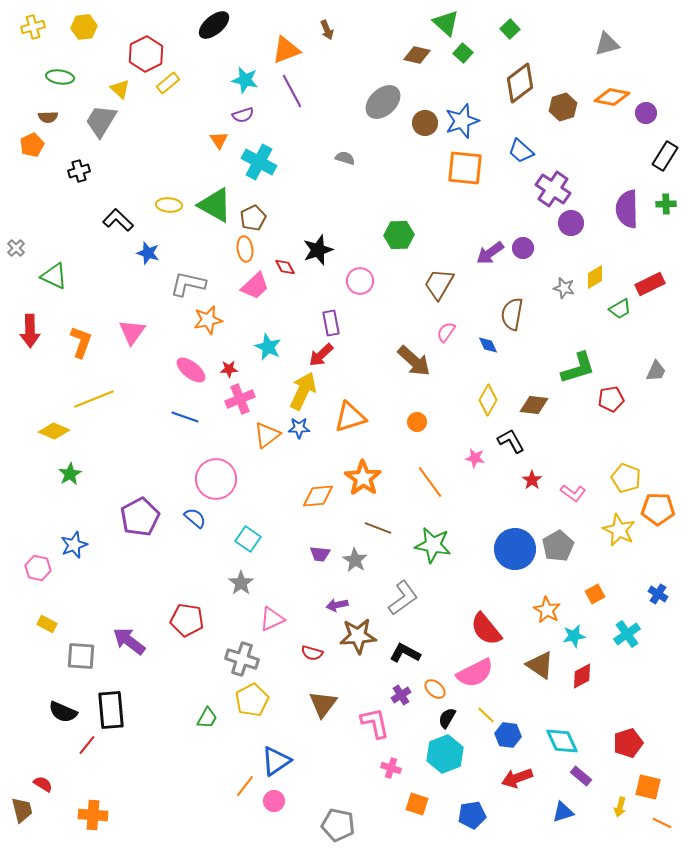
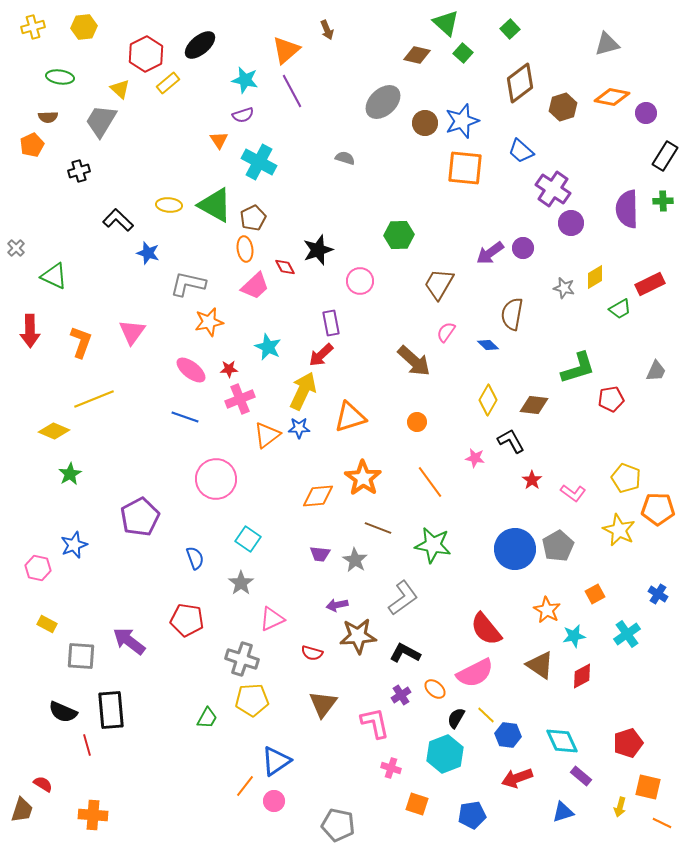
black ellipse at (214, 25): moved 14 px left, 20 px down
orange triangle at (286, 50): rotated 20 degrees counterclockwise
green cross at (666, 204): moved 3 px left, 3 px up
orange star at (208, 320): moved 1 px right, 2 px down
blue diamond at (488, 345): rotated 20 degrees counterclockwise
blue semicircle at (195, 518): moved 40 px down; rotated 30 degrees clockwise
yellow pentagon at (252, 700): rotated 24 degrees clockwise
black semicircle at (447, 718): moved 9 px right
red line at (87, 745): rotated 55 degrees counterclockwise
brown trapezoid at (22, 810): rotated 32 degrees clockwise
